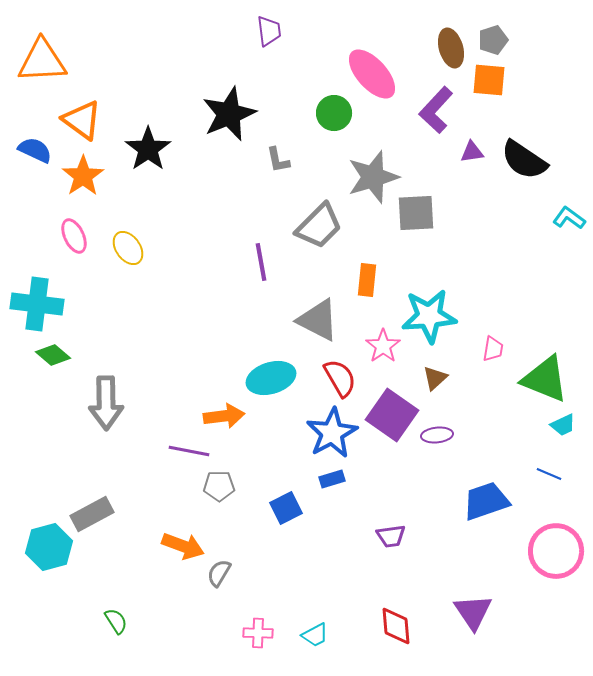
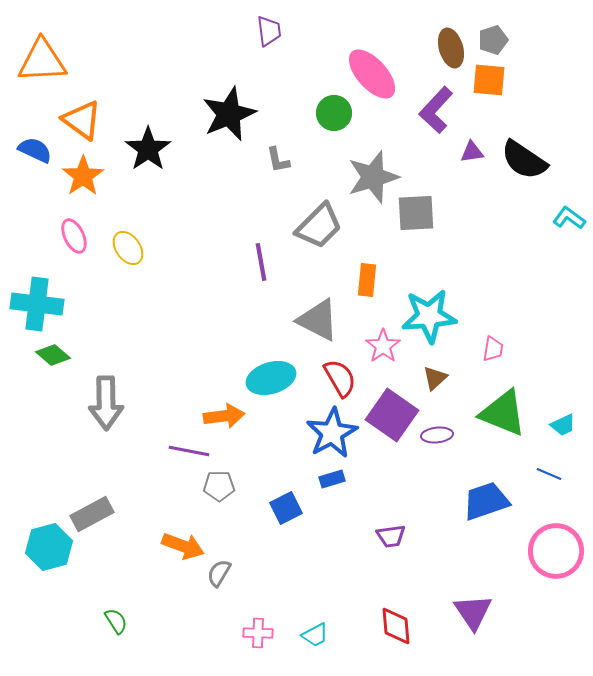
green triangle at (545, 379): moved 42 px left, 34 px down
